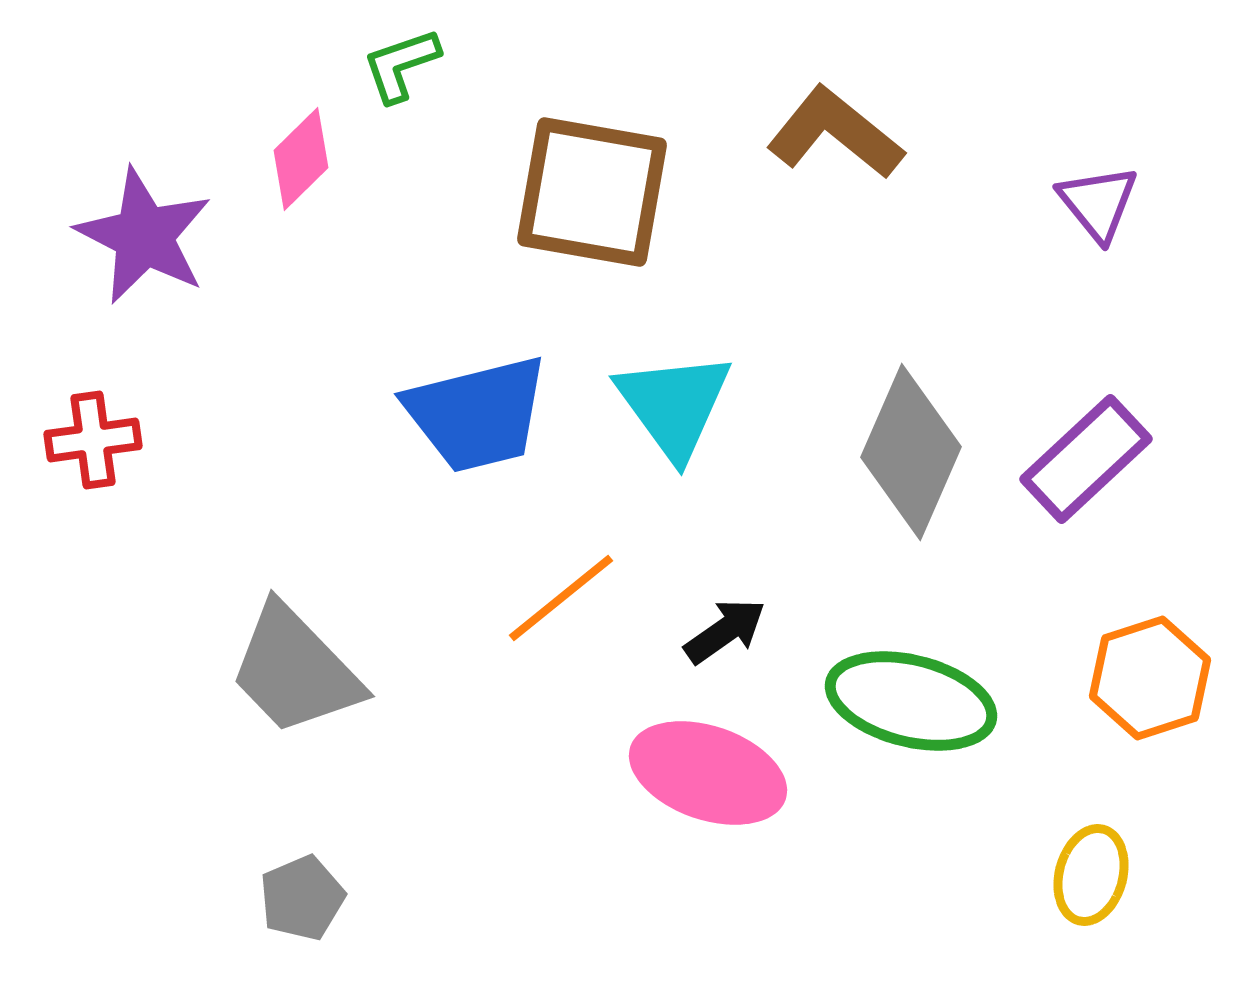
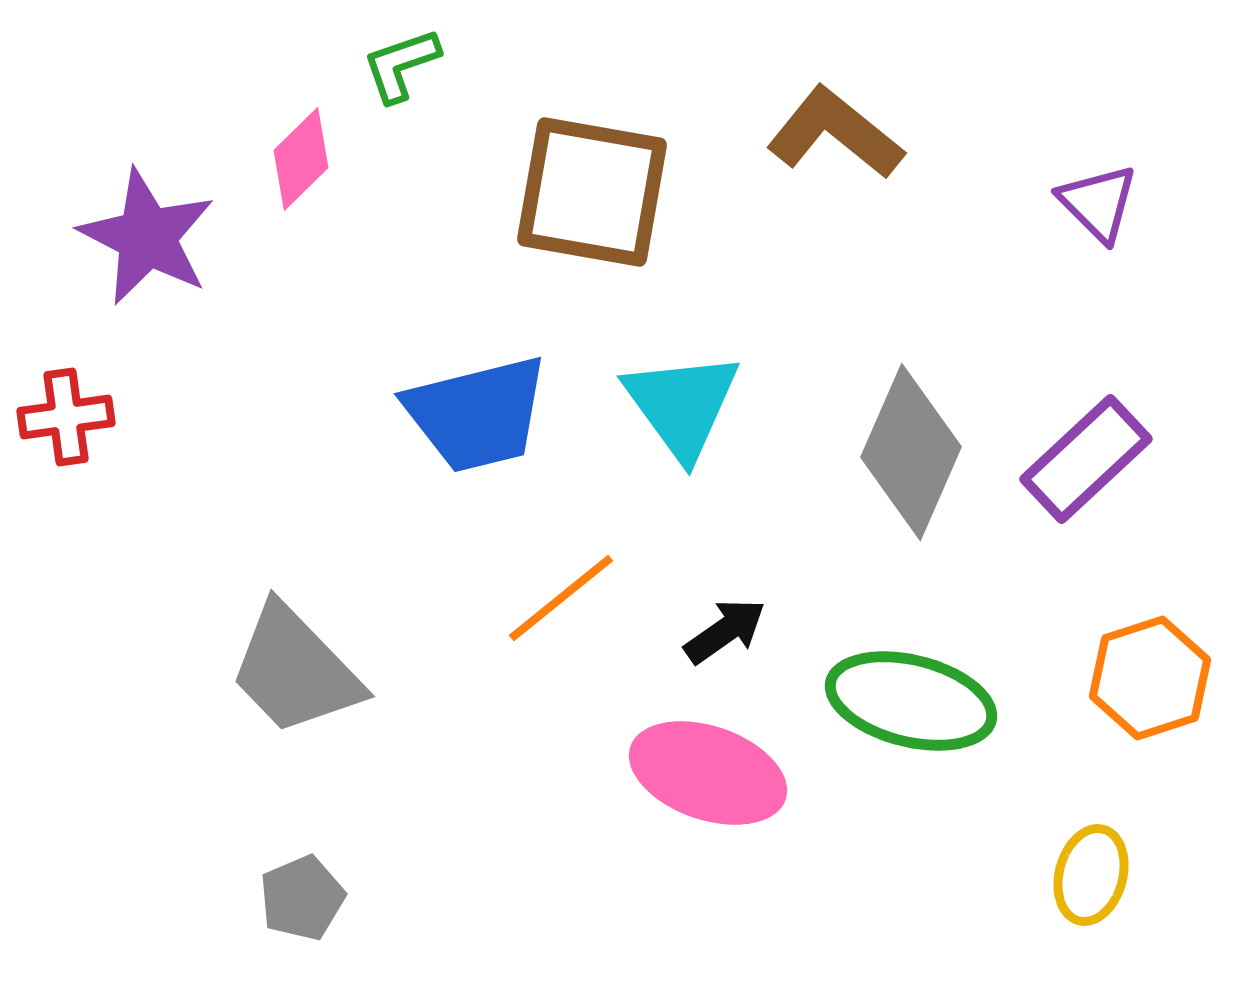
purple triangle: rotated 6 degrees counterclockwise
purple star: moved 3 px right, 1 px down
cyan triangle: moved 8 px right
red cross: moved 27 px left, 23 px up
